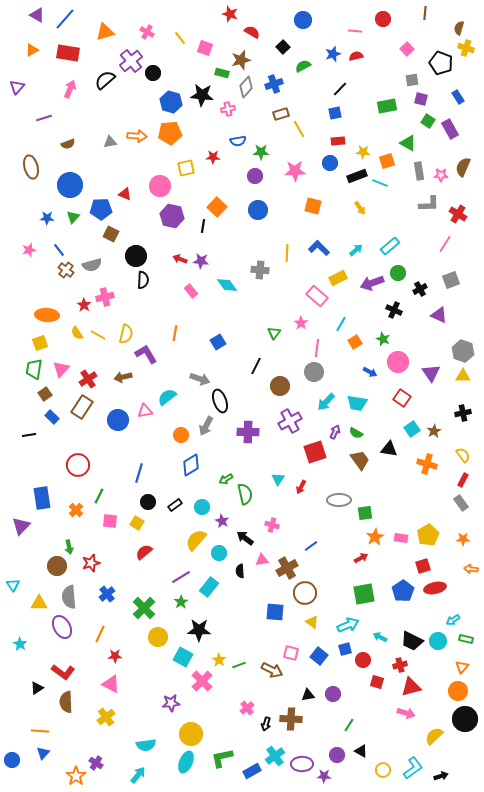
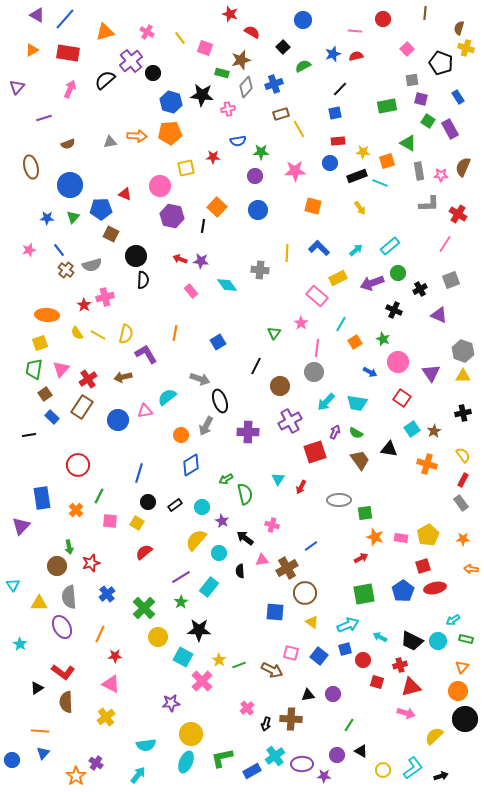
orange star at (375, 537): rotated 24 degrees counterclockwise
